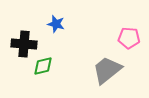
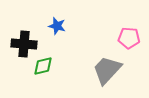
blue star: moved 1 px right, 2 px down
gray trapezoid: rotated 8 degrees counterclockwise
